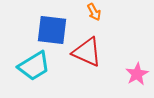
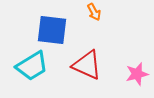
red triangle: moved 13 px down
cyan trapezoid: moved 2 px left
pink star: rotated 15 degrees clockwise
